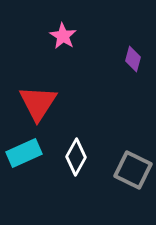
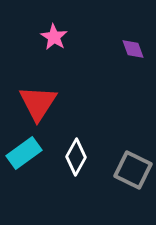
pink star: moved 9 px left, 1 px down
purple diamond: moved 10 px up; rotated 35 degrees counterclockwise
cyan rectangle: rotated 12 degrees counterclockwise
